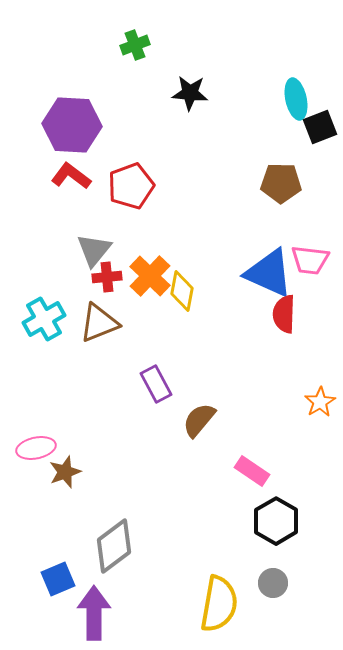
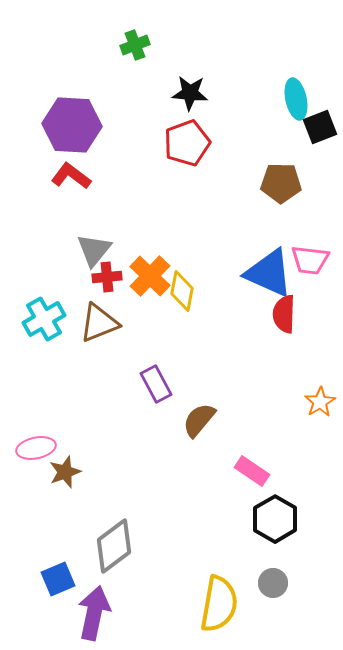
red pentagon: moved 56 px right, 43 px up
black hexagon: moved 1 px left, 2 px up
purple arrow: rotated 12 degrees clockwise
